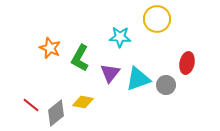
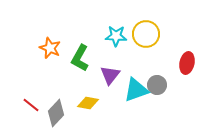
yellow circle: moved 11 px left, 15 px down
cyan star: moved 4 px left, 1 px up
purple triangle: moved 2 px down
cyan triangle: moved 2 px left, 11 px down
gray circle: moved 9 px left
yellow diamond: moved 5 px right, 1 px down
gray diamond: rotated 8 degrees counterclockwise
